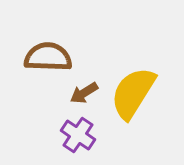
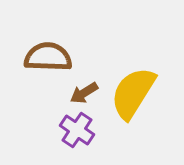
purple cross: moved 1 px left, 5 px up
